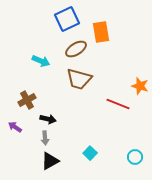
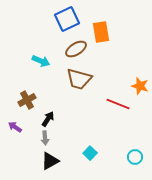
black arrow: rotated 70 degrees counterclockwise
